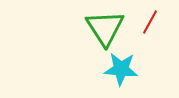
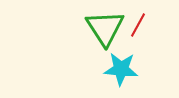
red line: moved 12 px left, 3 px down
